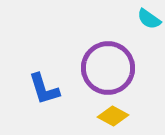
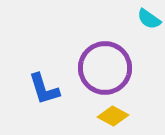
purple circle: moved 3 px left
